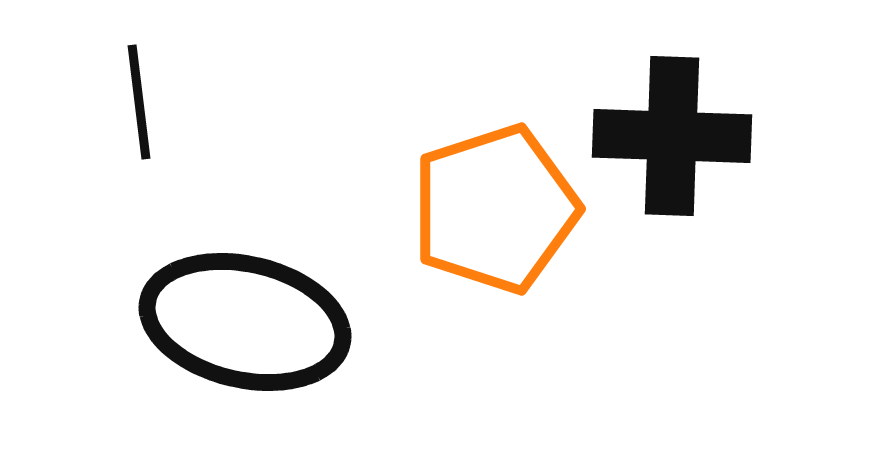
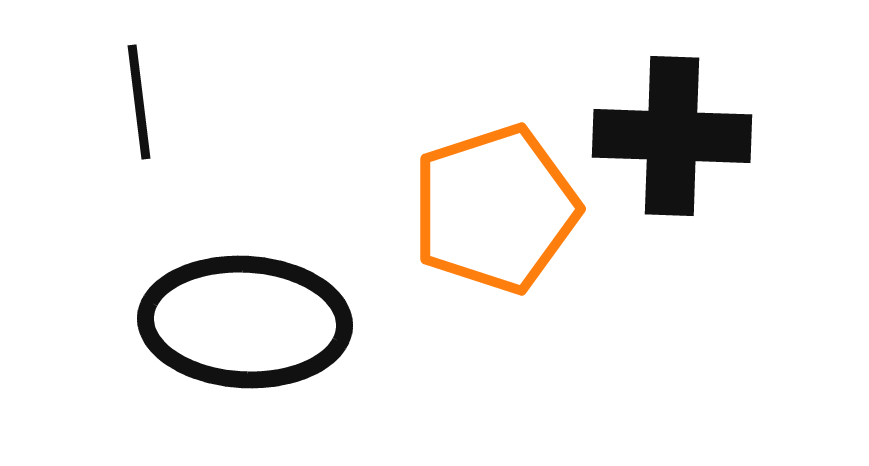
black ellipse: rotated 10 degrees counterclockwise
